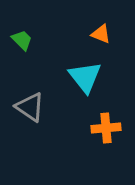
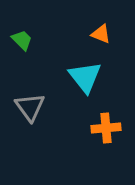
gray triangle: rotated 20 degrees clockwise
